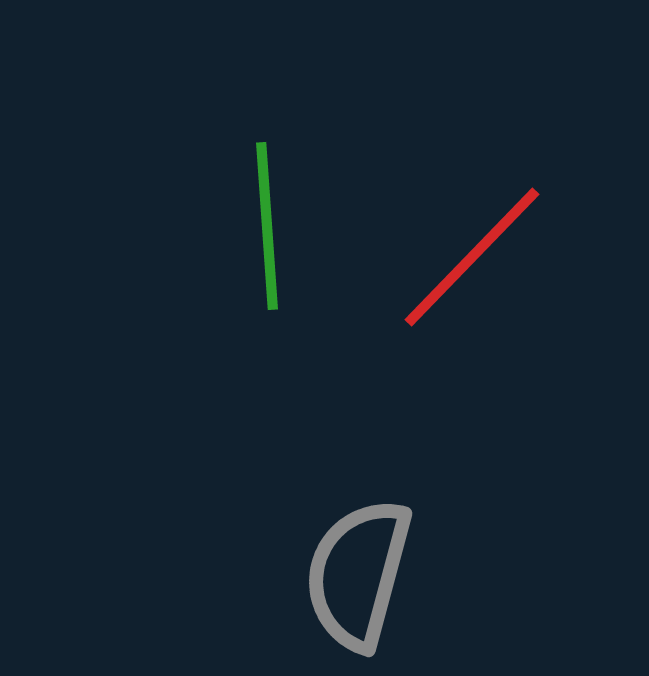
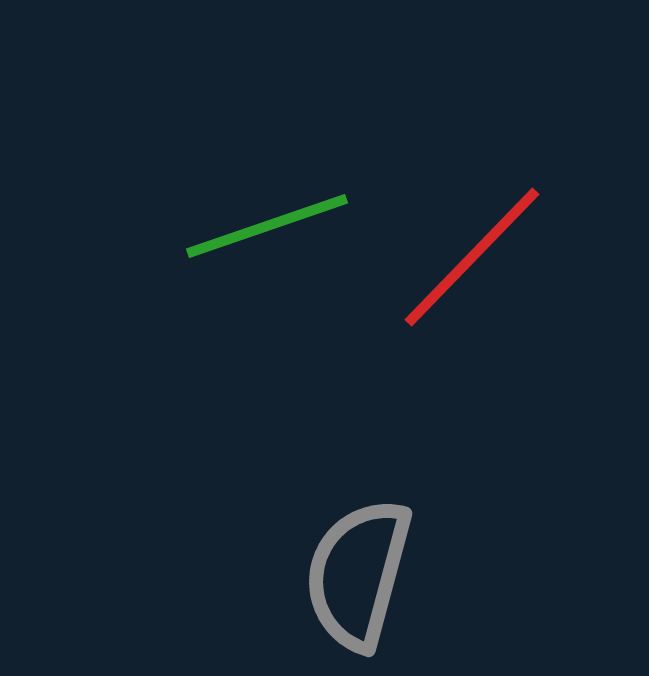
green line: rotated 75 degrees clockwise
